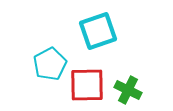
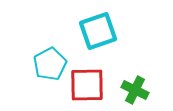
green cross: moved 7 px right
